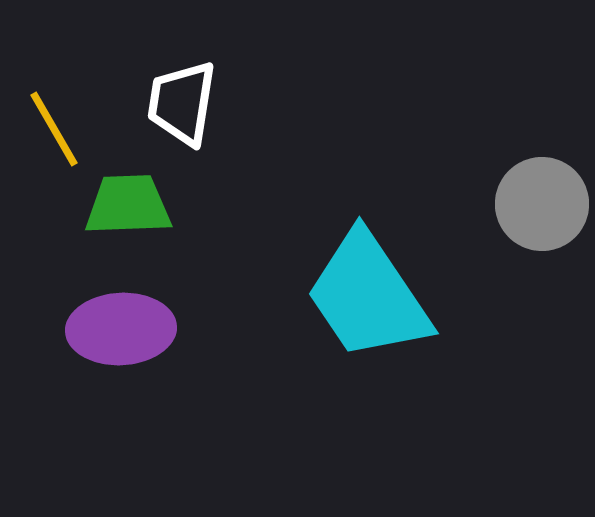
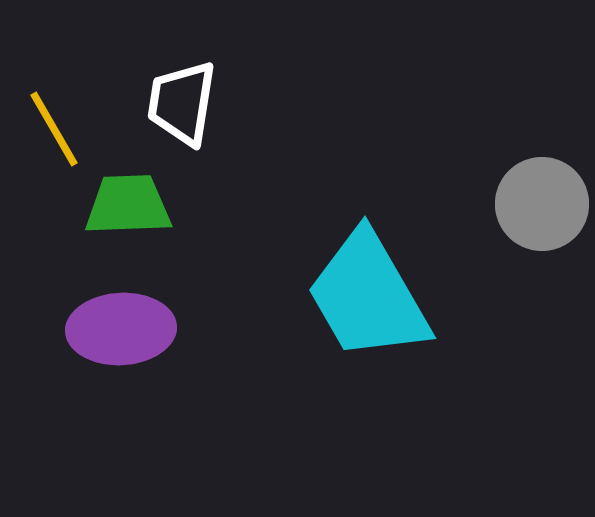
cyan trapezoid: rotated 4 degrees clockwise
